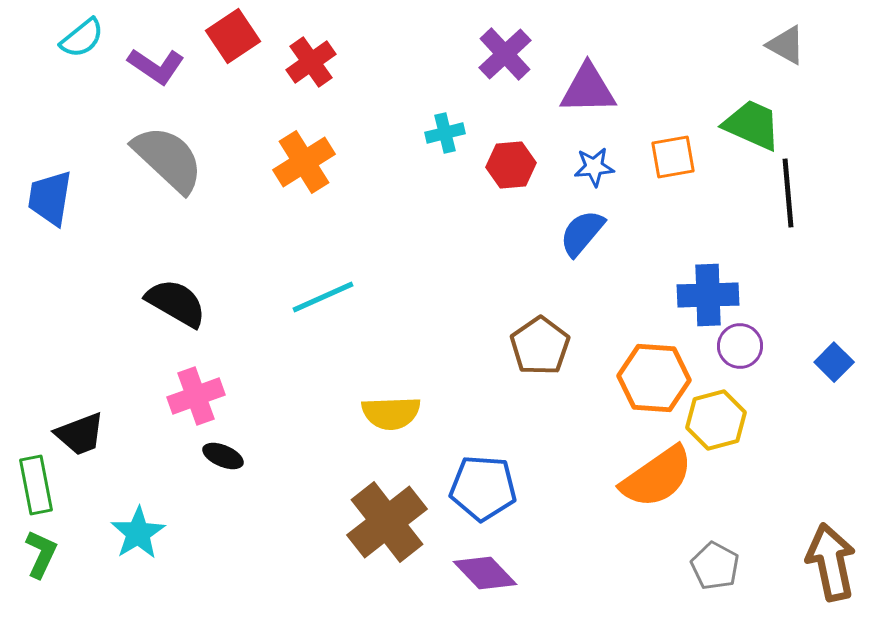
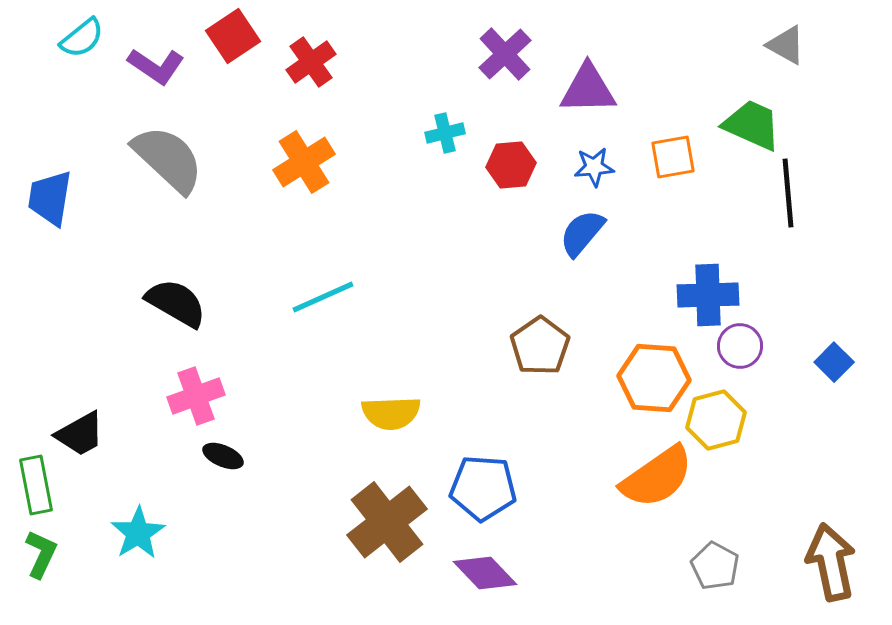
black trapezoid: rotated 8 degrees counterclockwise
